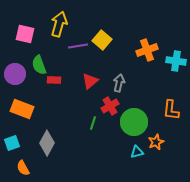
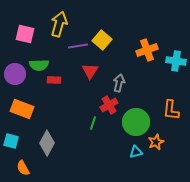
green semicircle: rotated 72 degrees counterclockwise
red triangle: moved 10 px up; rotated 18 degrees counterclockwise
red cross: moved 1 px left, 1 px up
green circle: moved 2 px right
cyan square: moved 1 px left, 2 px up; rotated 35 degrees clockwise
cyan triangle: moved 1 px left
